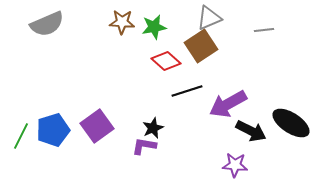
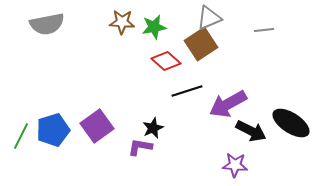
gray semicircle: rotated 12 degrees clockwise
brown square: moved 2 px up
purple L-shape: moved 4 px left, 1 px down
